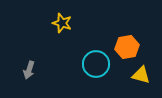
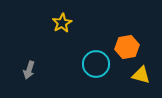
yellow star: rotated 24 degrees clockwise
